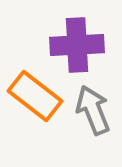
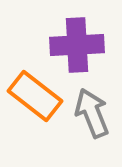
gray arrow: moved 1 px left, 3 px down
